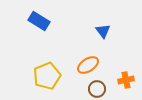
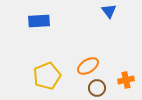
blue rectangle: rotated 35 degrees counterclockwise
blue triangle: moved 6 px right, 20 px up
orange ellipse: moved 1 px down
brown circle: moved 1 px up
